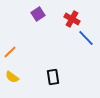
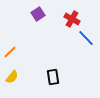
yellow semicircle: rotated 88 degrees counterclockwise
